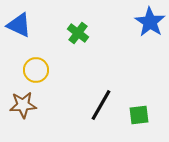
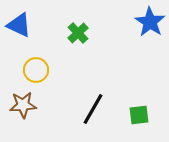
green cross: rotated 10 degrees clockwise
black line: moved 8 px left, 4 px down
